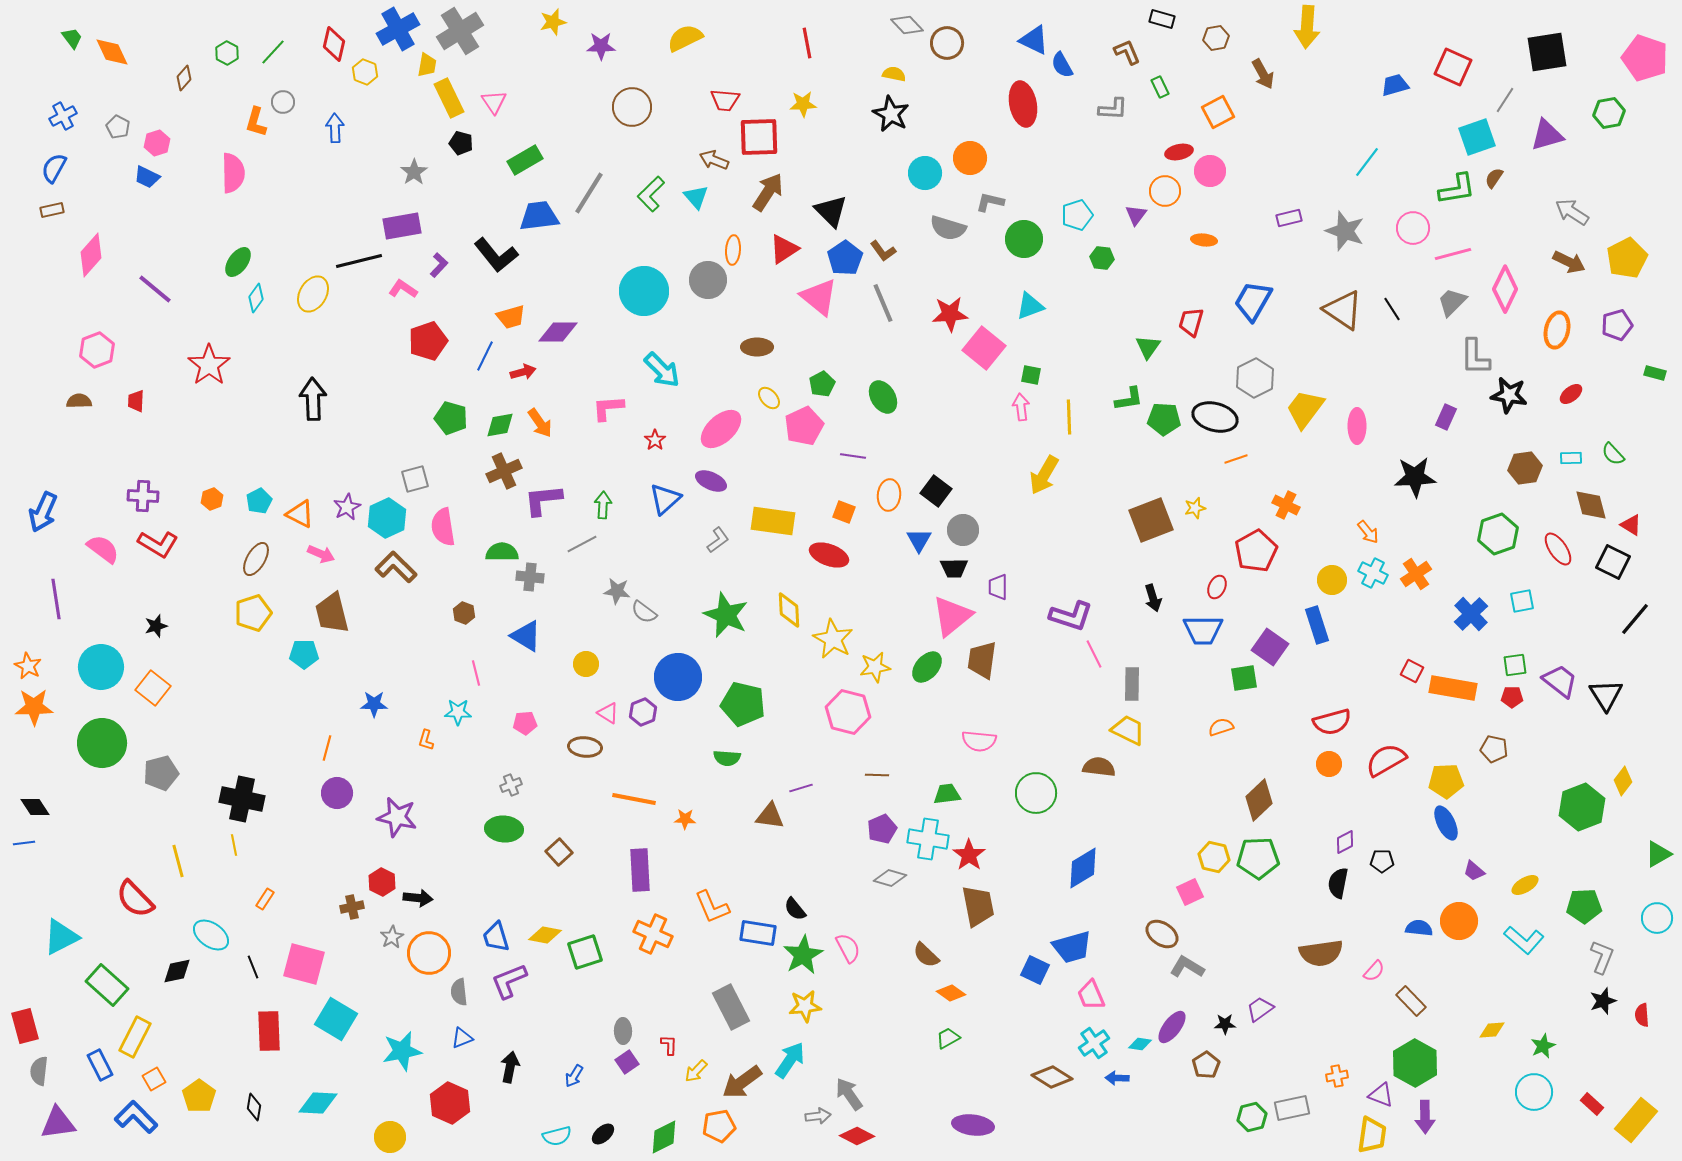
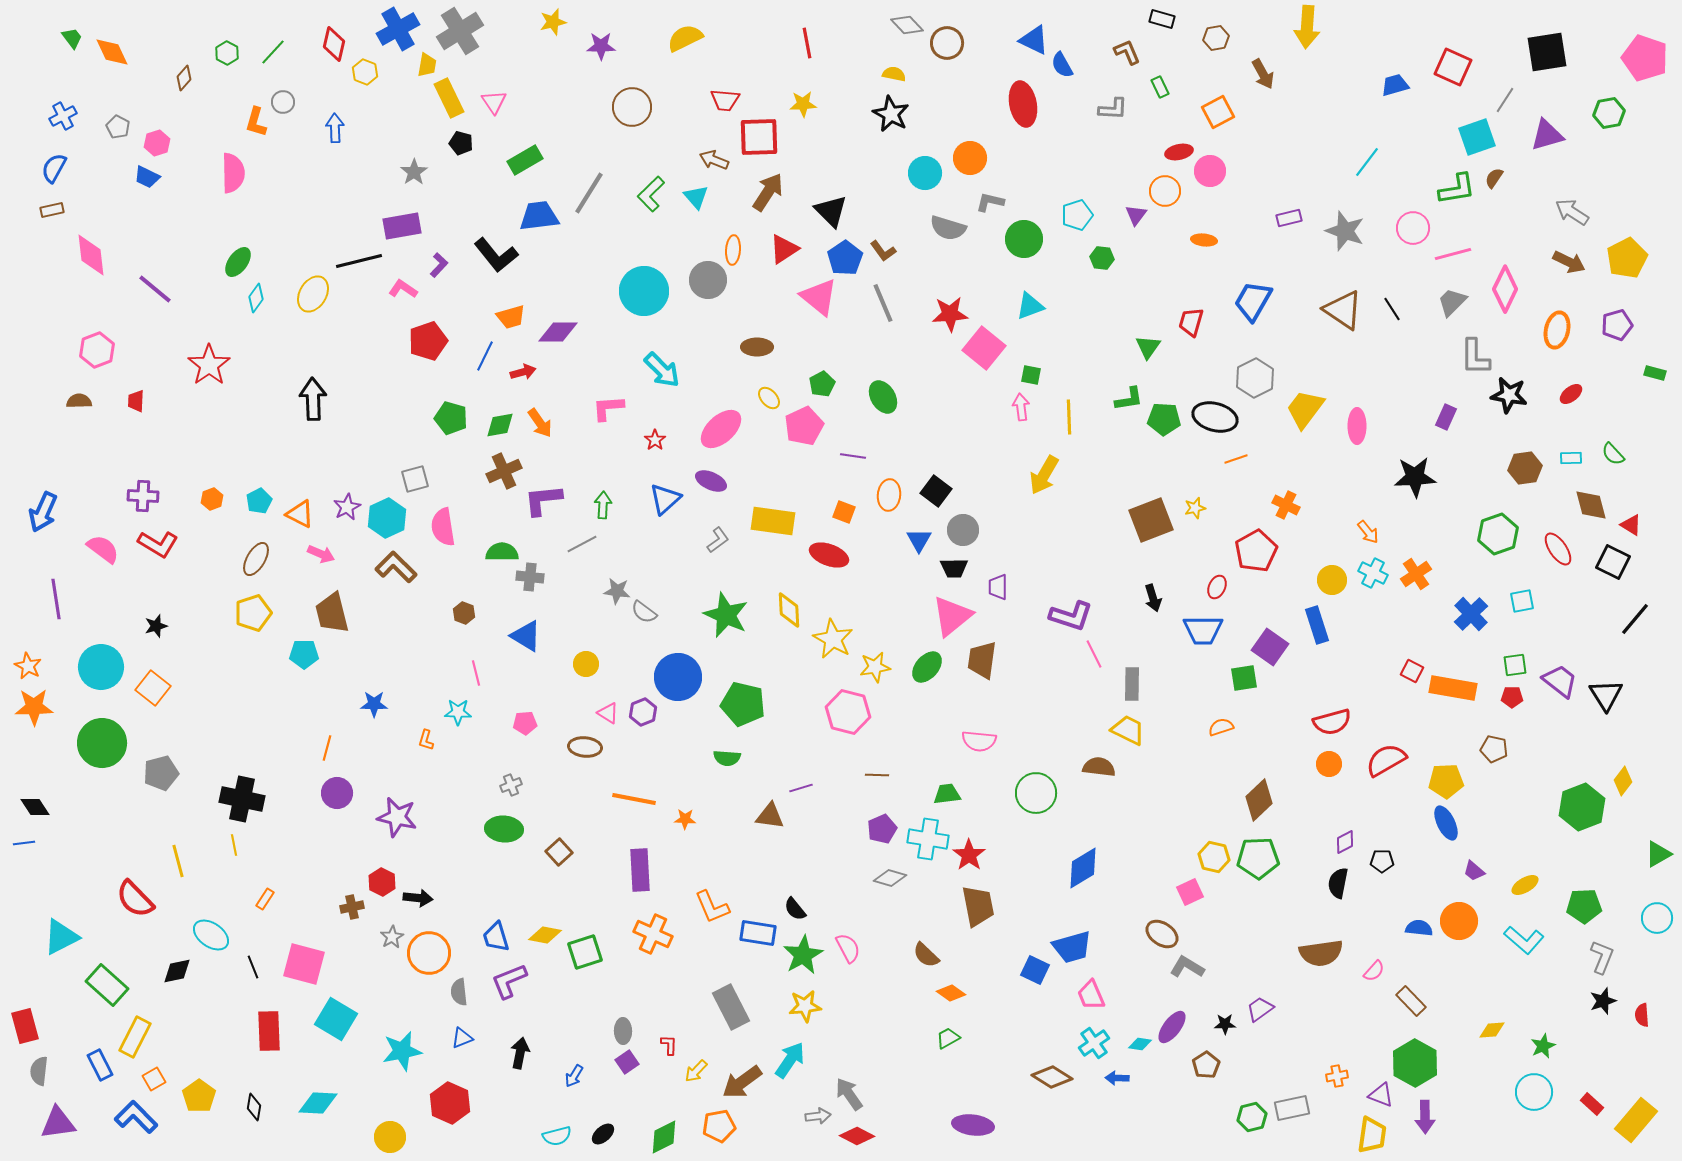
pink diamond at (91, 255): rotated 48 degrees counterclockwise
black arrow at (510, 1067): moved 10 px right, 14 px up
